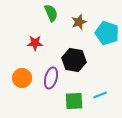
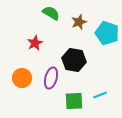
green semicircle: rotated 36 degrees counterclockwise
red star: rotated 28 degrees counterclockwise
